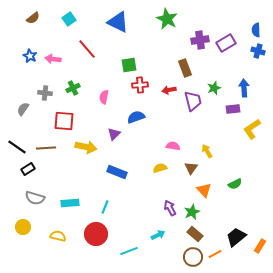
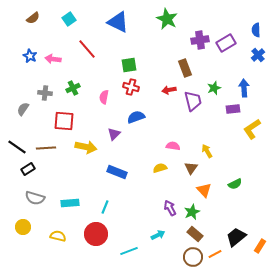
blue cross at (258, 51): moved 4 px down; rotated 32 degrees clockwise
red cross at (140, 85): moved 9 px left, 2 px down; rotated 21 degrees clockwise
